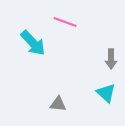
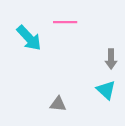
pink line: rotated 20 degrees counterclockwise
cyan arrow: moved 4 px left, 5 px up
cyan triangle: moved 3 px up
